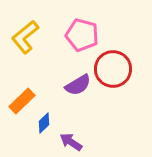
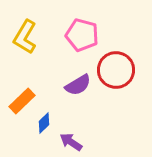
yellow L-shape: rotated 20 degrees counterclockwise
red circle: moved 3 px right, 1 px down
